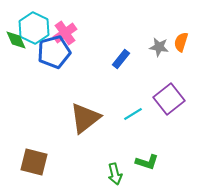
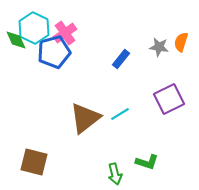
purple square: rotated 12 degrees clockwise
cyan line: moved 13 px left
